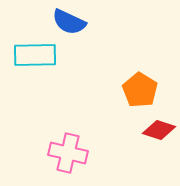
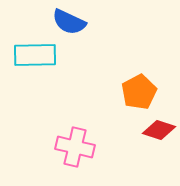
orange pentagon: moved 1 px left, 2 px down; rotated 12 degrees clockwise
pink cross: moved 7 px right, 6 px up
